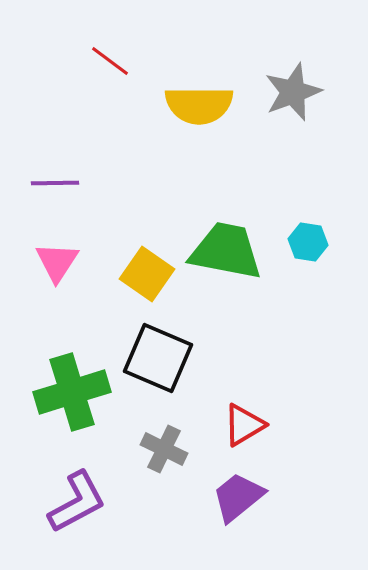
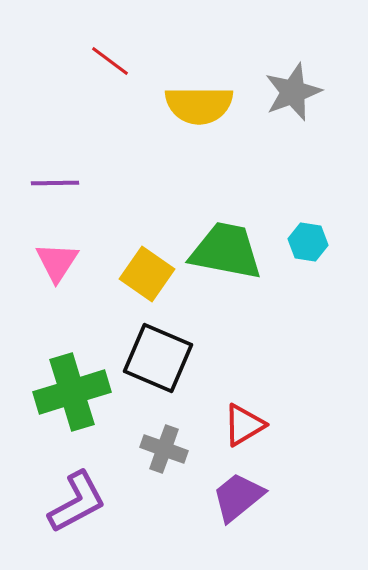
gray cross: rotated 6 degrees counterclockwise
